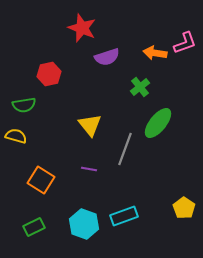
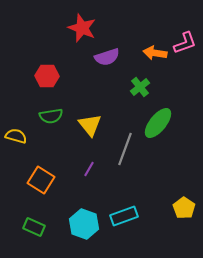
red hexagon: moved 2 px left, 2 px down; rotated 15 degrees clockwise
green semicircle: moved 27 px right, 11 px down
purple line: rotated 70 degrees counterclockwise
green rectangle: rotated 50 degrees clockwise
